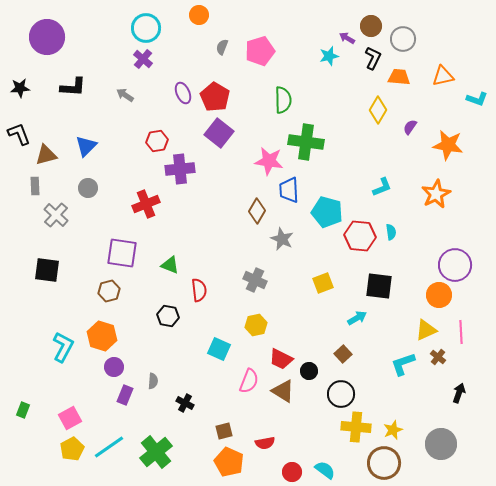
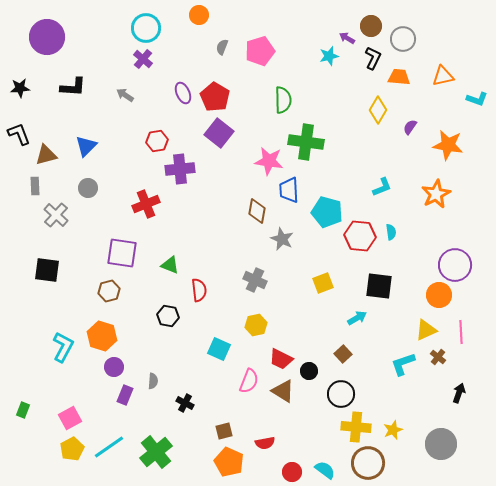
brown diamond at (257, 211): rotated 20 degrees counterclockwise
brown circle at (384, 463): moved 16 px left
